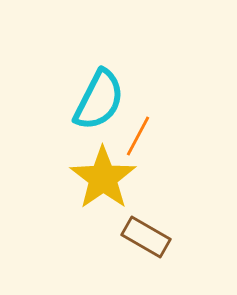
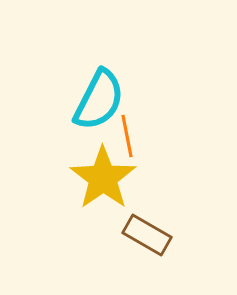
orange line: moved 11 px left; rotated 39 degrees counterclockwise
brown rectangle: moved 1 px right, 2 px up
